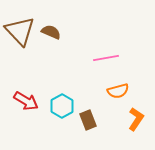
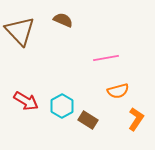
brown semicircle: moved 12 px right, 12 px up
brown rectangle: rotated 36 degrees counterclockwise
